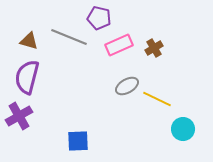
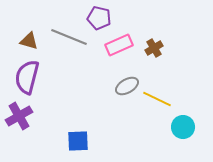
cyan circle: moved 2 px up
